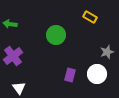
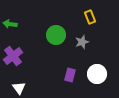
yellow rectangle: rotated 40 degrees clockwise
gray star: moved 25 px left, 10 px up
